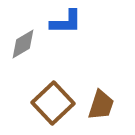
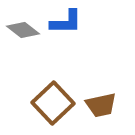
gray diamond: moved 14 px up; rotated 68 degrees clockwise
brown trapezoid: rotated 60 degrees clockwise
